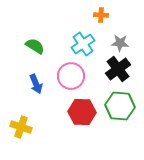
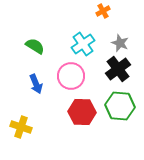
orange cross: moved 2 px right, 4 px up; rotated 32 degrees counterclockwise
gray star: rotated 18 degrees clockwise
